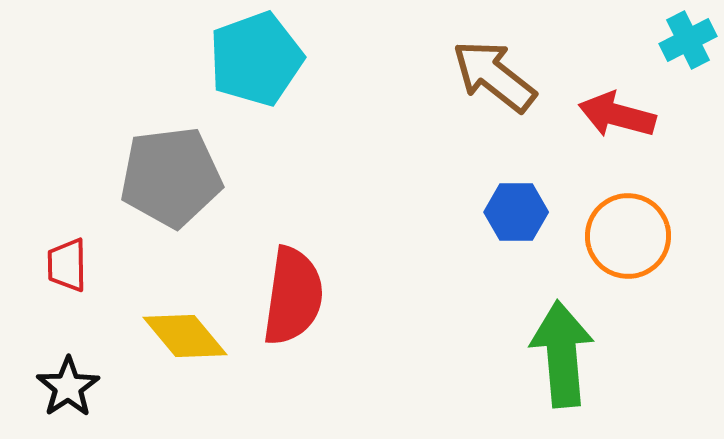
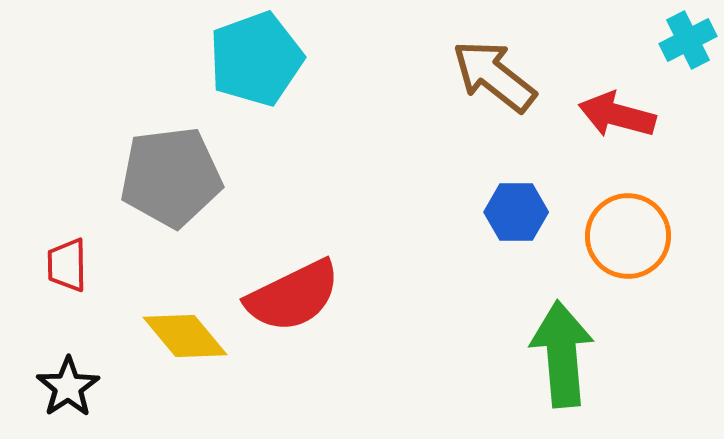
red semicircle: rotated 56 degrees clockwise
